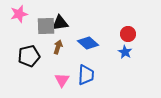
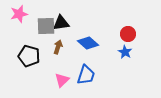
black triangle: moved 1 px right
black pentagon: rotated 30 degrees clockwise
blue trapezoid: rotated 15 degrees clockwise
pink triangle: rotated 14 degrees clockwise
